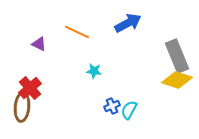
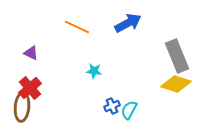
orange line: moved 5 px up
purple triangle: moved 8 px left, 9 px down
yellow diamond: moved 1 px left, 4 px down
